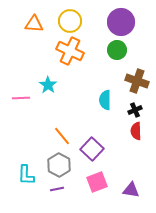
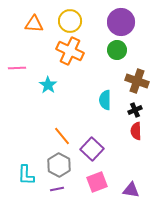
pink line: moved 4 px left, 30 px up
